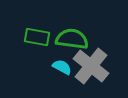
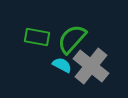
green semicircle: rotated 56 degrees counterclockwise
cyan semicircle: moved 2 px up
